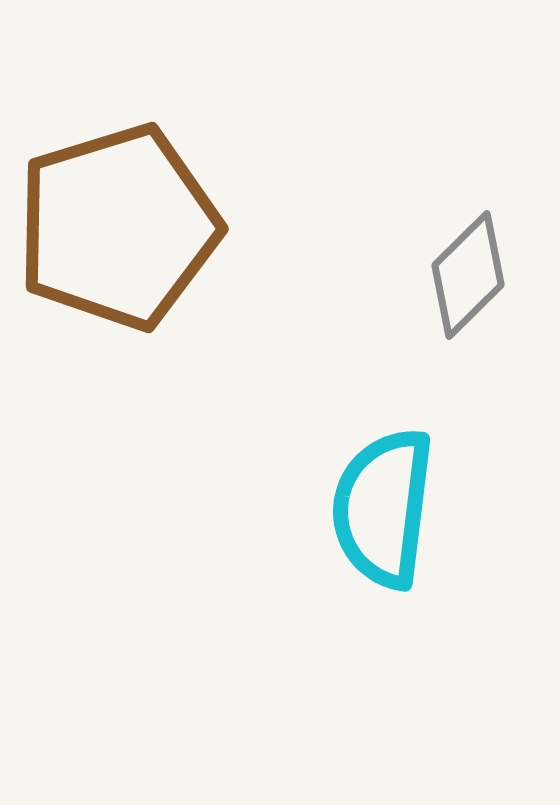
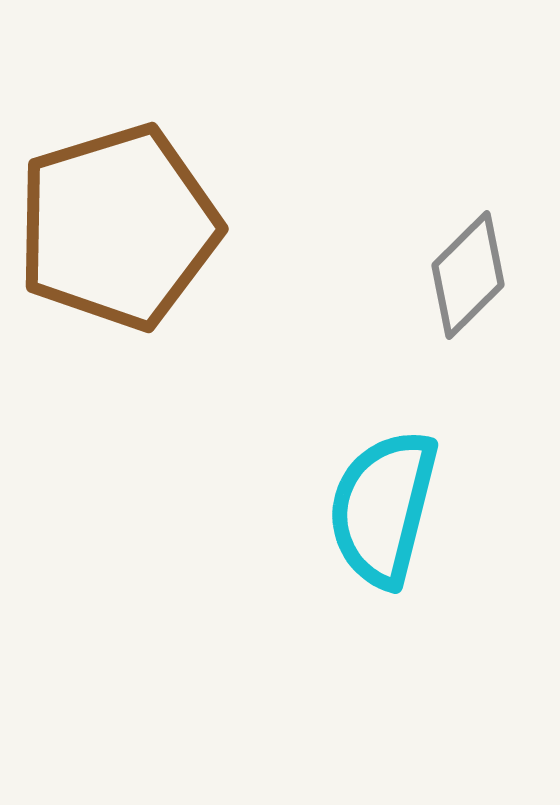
cyan semicircle: rotated 7 degrees clockwise
